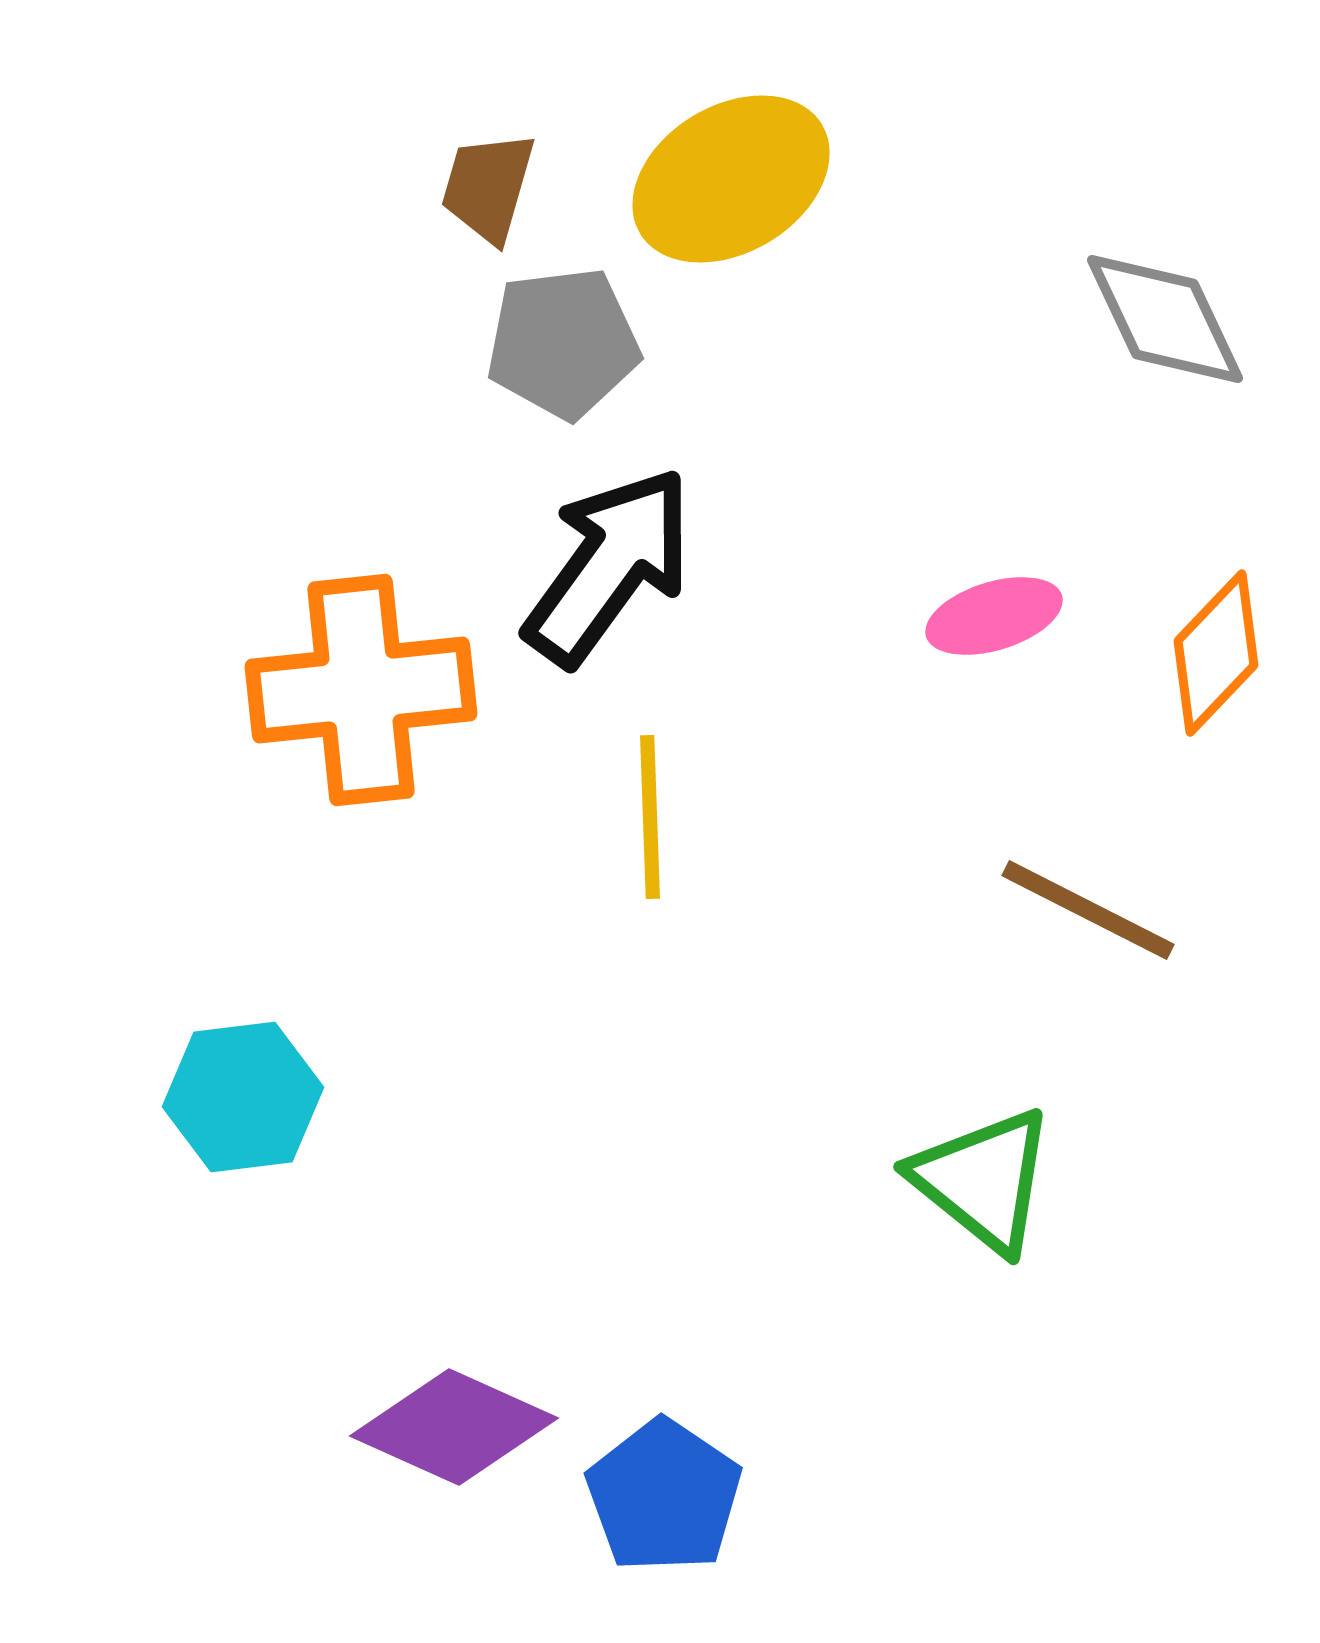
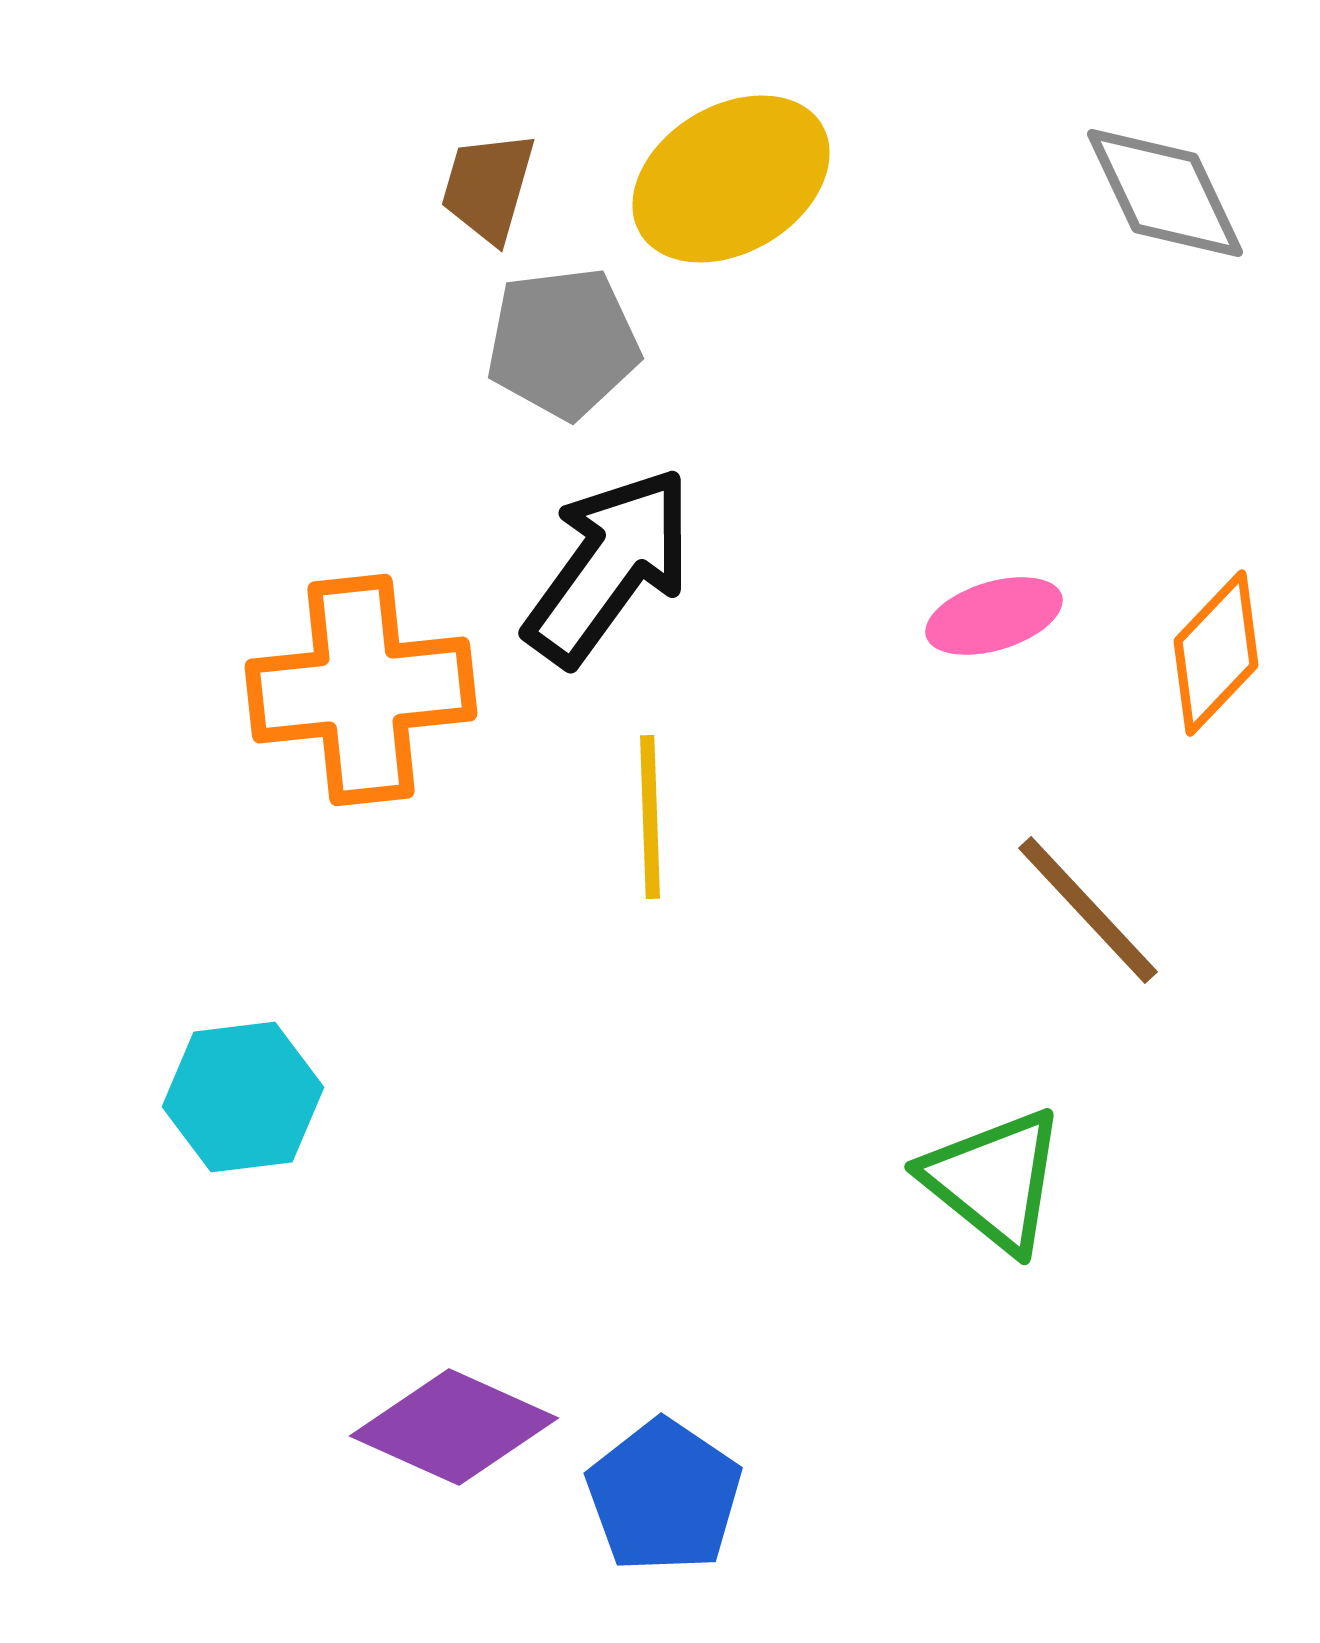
gray diamond: moved 126 px up
brown line: rotated 20 degrees clockwise
green triangle: moved 11 px right
